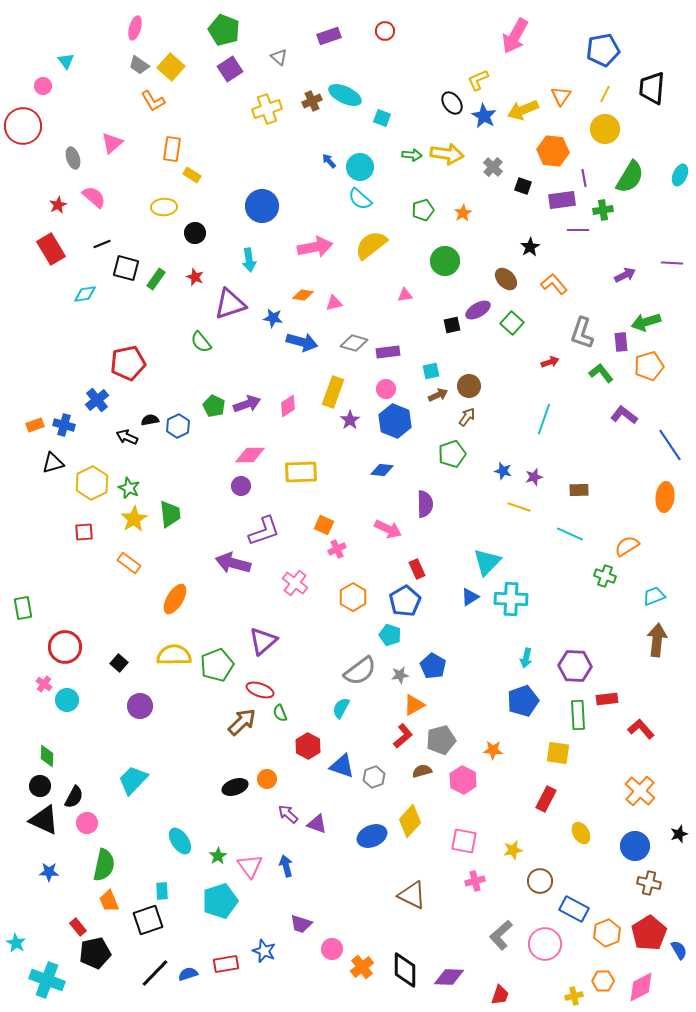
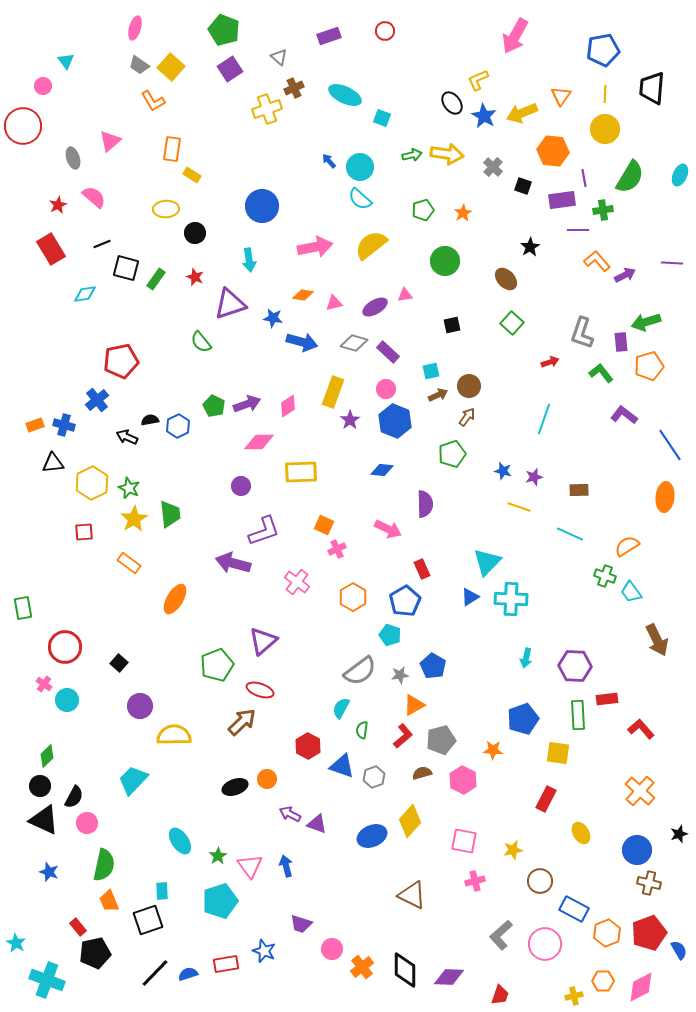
yellow line at (605, 94): rotated 24 degrees counterclockwise
brown cross at (312, 101): moved 18 px left, 13 px up
yellow arrow at (523, 110): moved 1 px left, 3 px down
pink triangle at (112, 143): moved 2 px left, 2 px up
green arrow at (412, 155): rotated 18 degrees counterclockwise
yellow ellipse at (164, 207): moved 2 px right, 2 px down
orange L-shape at (554, 284): moved 43 px right, 23 px up
purple ellipse at (478, 310): moved 103 px left, 3 px up
purple rectangle at (388, 352): rotated 50 degrees clockwise
red pentagon at (128, 363): moved 7 px left, 2 px up
pink diamond at (250, 455): moved 9 px right, 13 px up
black triangle at (53, 463): rotated 10 degrees clockwise
red rectangle at (417, 569): moved 5 px right
pink cross at (295, 583): moved 2 px right, 1 px up
cyan trapezoid at (654, 596): moved 23 px left, 4 px up; rotated 105 degrees counterclockwise
brown arrow at (657, 640): rotated 148 degrees clockwise
yellow semicircle at (174, 655): moved 80 px down
blue pentagon at (523, 701): moved 18 px down
green semicircle at (280, 713): moved 82 px right, 17 px down; rotated 30 degrees clockwise
green diamond at (47, 756): rotated 45 degrees clockwise
brown semicircle at (422, 771): moved 2 px down
purple arrow at (288, 814): moved 2 px right; rotated 15 degrees counterclockwise
blue circle at (635, 846): moved 2 px right, 4 px down
blue star at (49, 872): rotated 18 degrees clockwise
red pentagon at (649, 933): rotated 12 degrees clockwise
